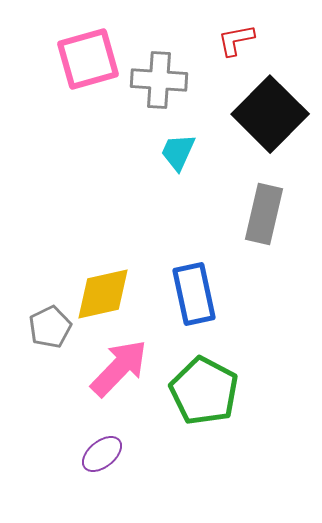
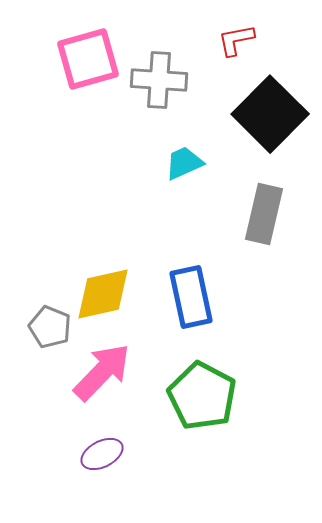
cyan trapezoid: moved 6 px right, 11 px down; rotated 42 degrees clockwise
blue rectangle: moved 3 px left, 3 px down
gray pentagon: rotated 24 degrees counterclockwise
pink arrow: moved 17 px left, 4 px down
green pentagon: moved 2 px left, 5 px down
purple ellipse: rotated 12 degrees clockwise
